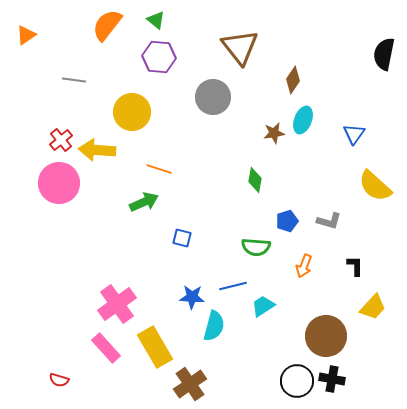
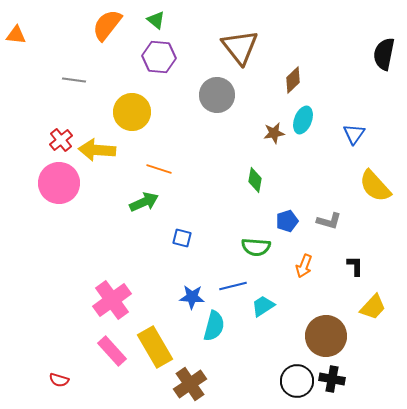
orange triangle: moved 10 px left; rotated 40 degrees clockwise
brown diamond: rotated 12 degrees clockwise
gray circle: moved 4 px right, 2 px up
yellow semicircle: rotated 6 degrees clockwise
pink cross: moved 5 px left, 4 px up
pink rectangle: moved 6 px right, 3 px down
